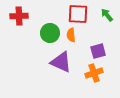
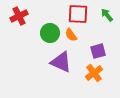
red cross: rotated 24 degrees counterclockwise
orange semicircle: rotated 32 degrees counterclockwise
orange cross: rotated 18 degrees counterclockwise
